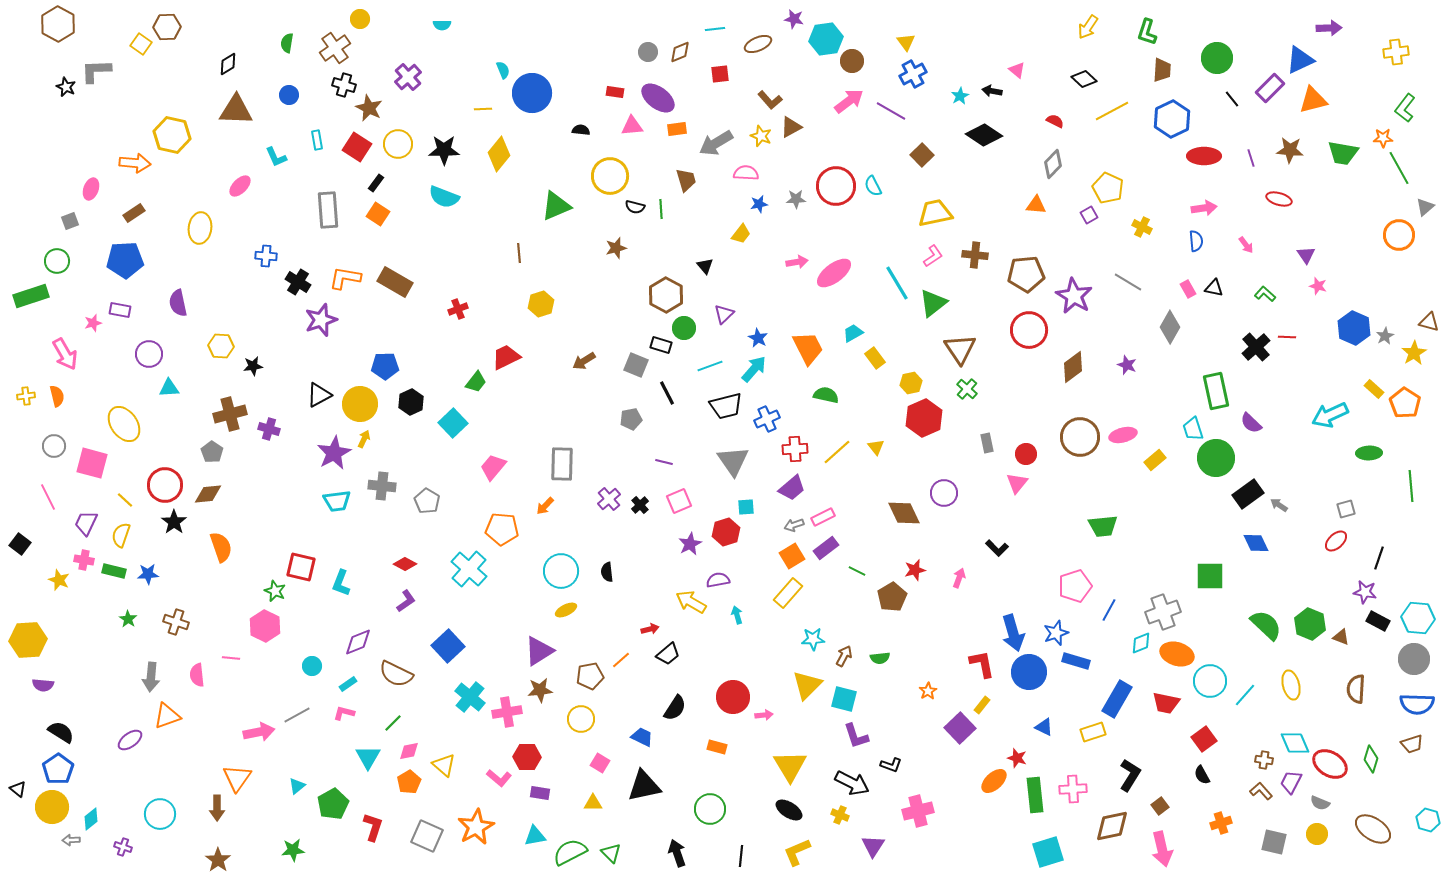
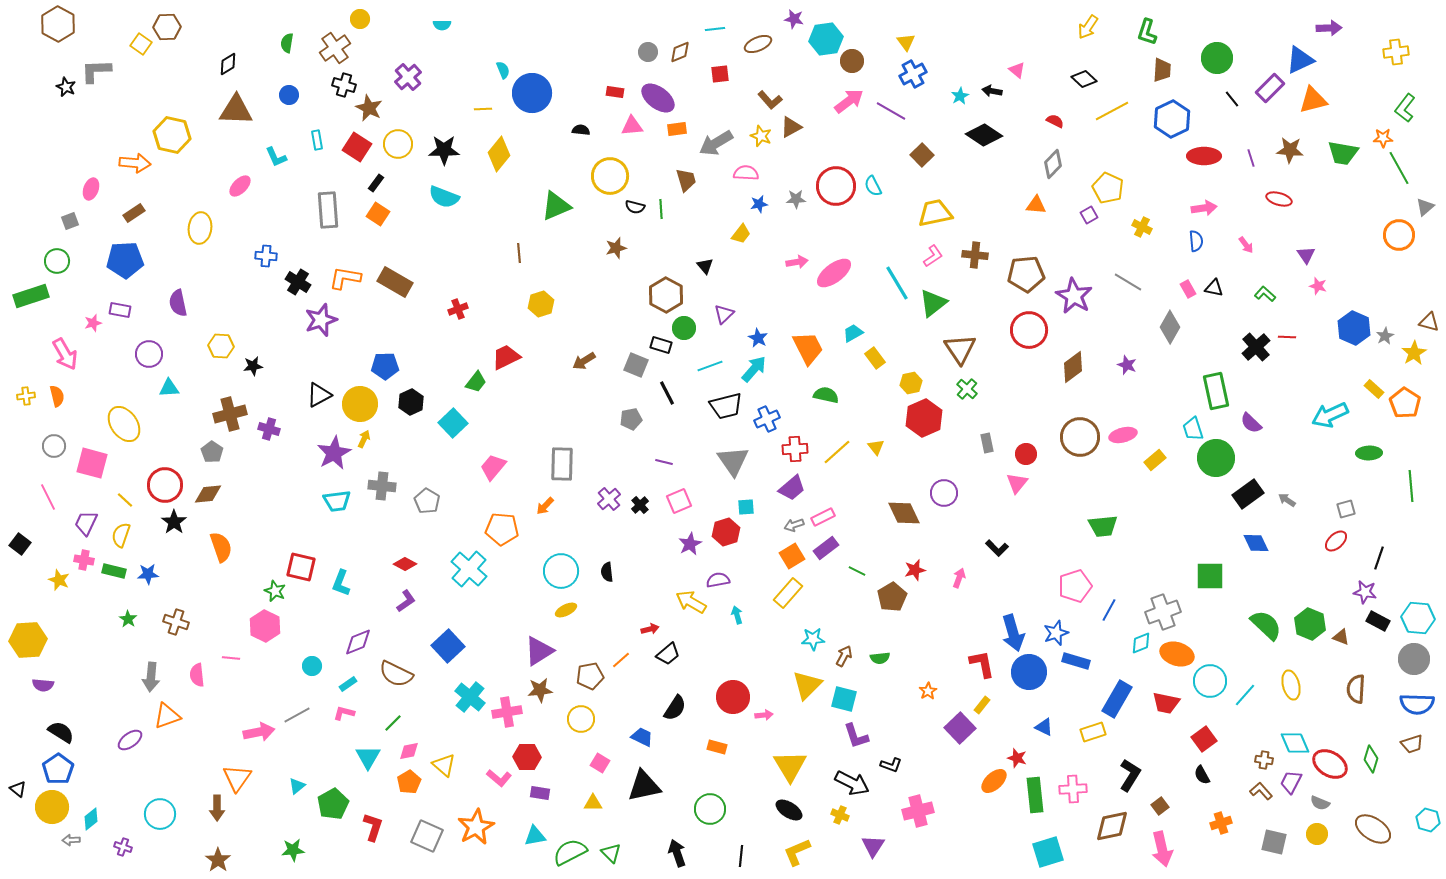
gray arrow at (1279, 505): moved 8 px right, 5 px up
